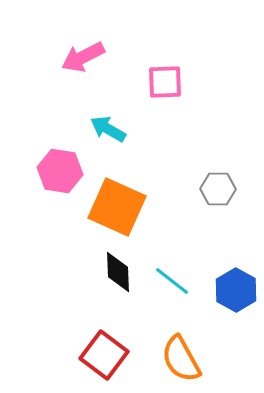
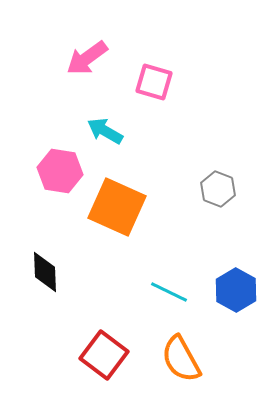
pink arrow: moved 4 px right, 1 px down; rotated 9 degrees counterclockwise
pink square: moved 11 px left; rotated 18 degrees clockwise
cyan arrow: moved 3 px left, 2 px down
gray hexagon: rotated 20 degrees clockwise
black diamond: moved 73 px left
cyan line: moved 3 px left, 11 px down; rotated 12 degrees counterclockwise
